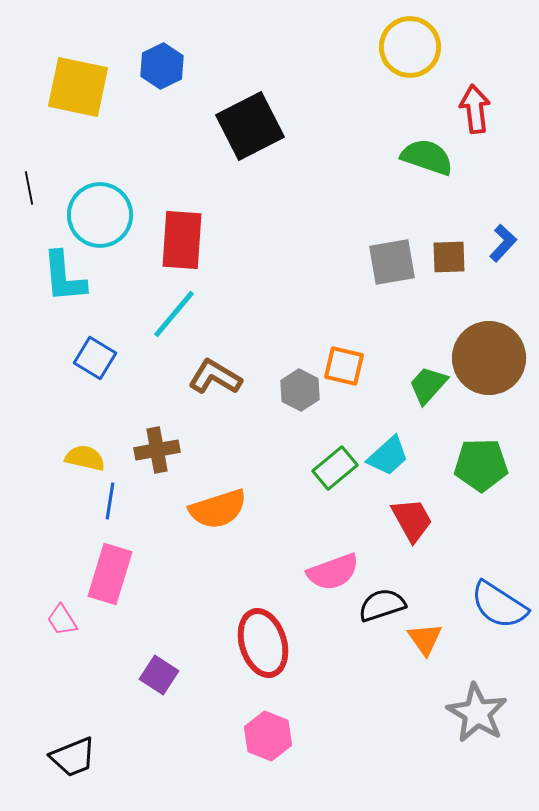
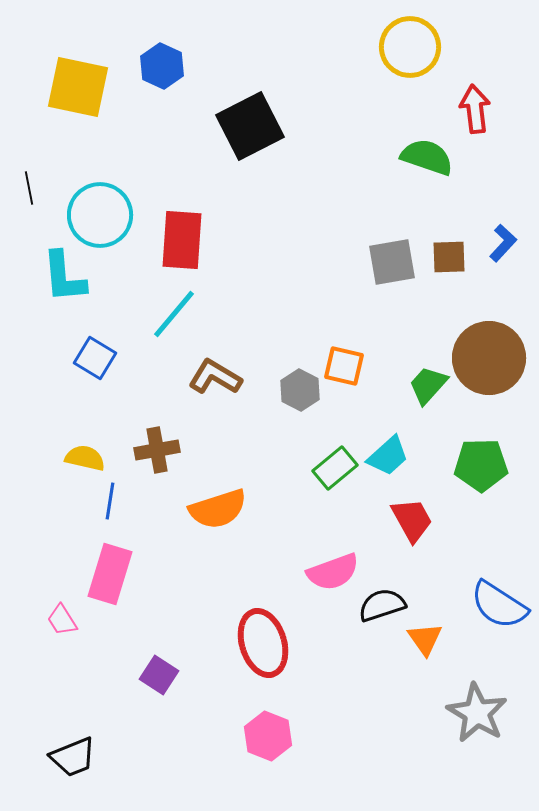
blue hexagon: rotated 9 degrees counterclockwise
